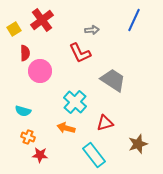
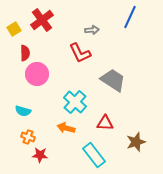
blue line: moved 4 px left, 3 px up
pink circle: moved 3 px left, 3 px down
red triangle: rotated 18 degrees clockwise
brown star: moved 2 px left, 2 px up
